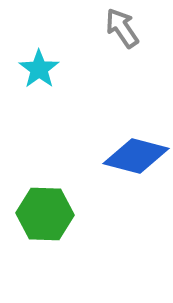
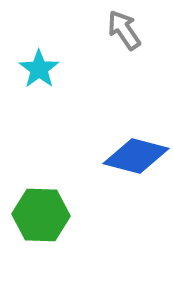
gray arrow: moved 2 px right, 2 px down
green hexagon: moved 4 px left, 1 px down
